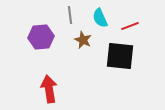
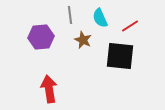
red line: rotated 12 degrees counterclockwise
